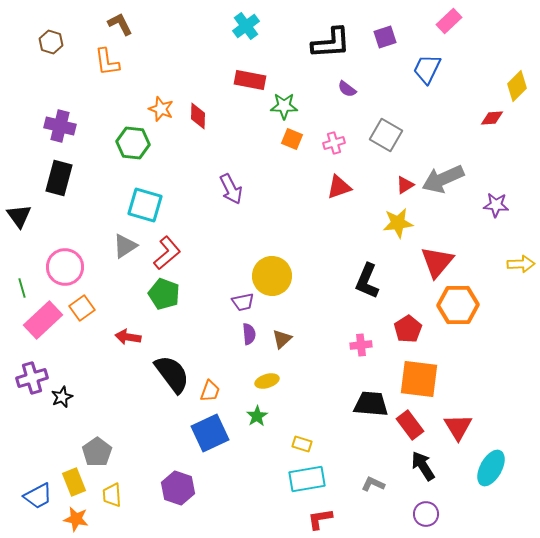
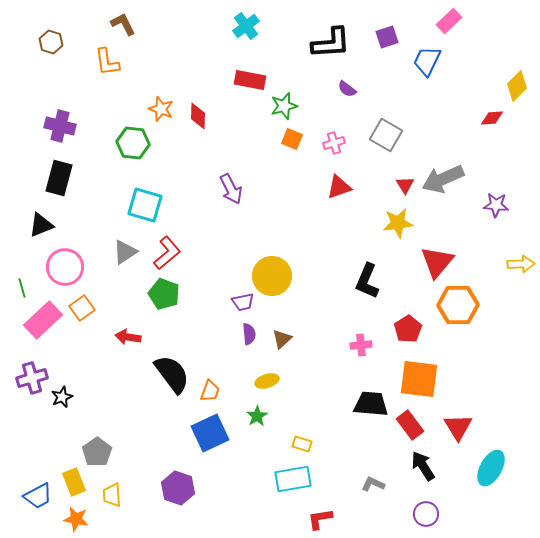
brown L-shape at (120, 24): moved 3 px right
purple square at (385, 37): moved 2 px right
blue trapezoid at (427, 69): moved 8 px up
green star at (284, 106): rotated 16 degrees counterclockwise
red triangle at (405, 185): rotated 30 degrees counterclockwise
black triangle at (19, 216): moved 22 px right, 9 px down; rotated 44 degrees clockwise
gray triangle at (125, 246): moved 6 px down
cyan rectangle at (307, 479): moved 14 px left
